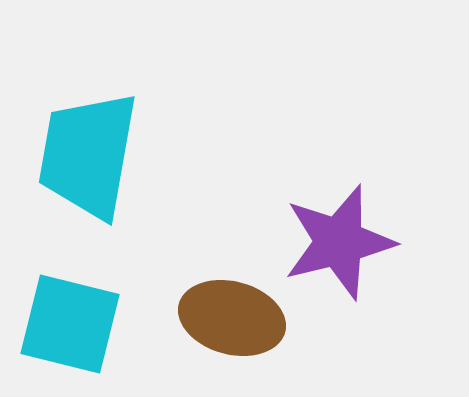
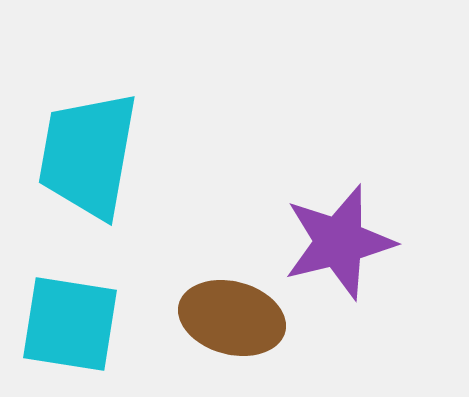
cyan square: rotated 5 degrees counterclockwise
